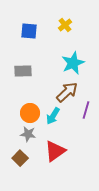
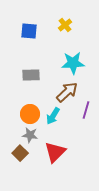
cyan star: rotated 20 degrees clockwise
gray rectangle: moved 8 px right, 4 px down
orange circle: moved 1 px down
gray star: moved 2 px right, 1 px down
red triangle: moved 1 px down; rotated 10 degrees counterclockwise
brown square: moved 5 px up
